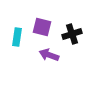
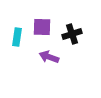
purple square: rotated 12 degrees counterclockwise
purple arrow: moved 2 px down
